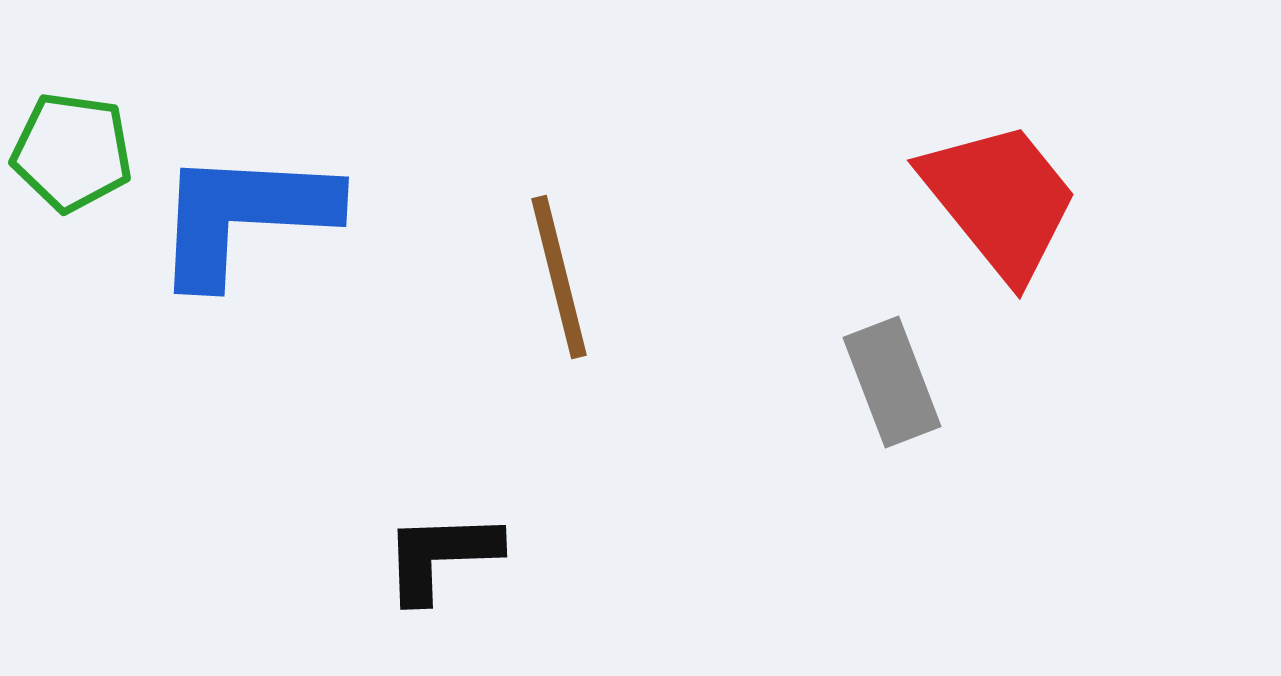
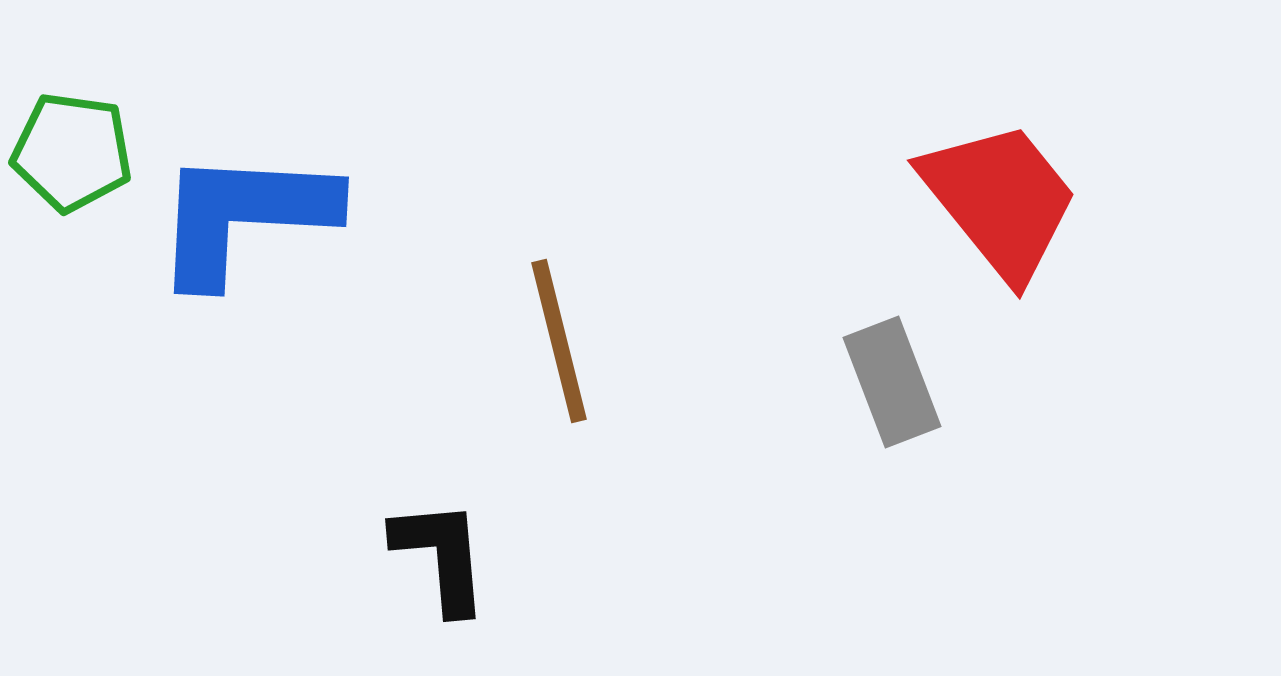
brown line: moved 64 px down
black L-shape: rotated 87 degrees clockwise
